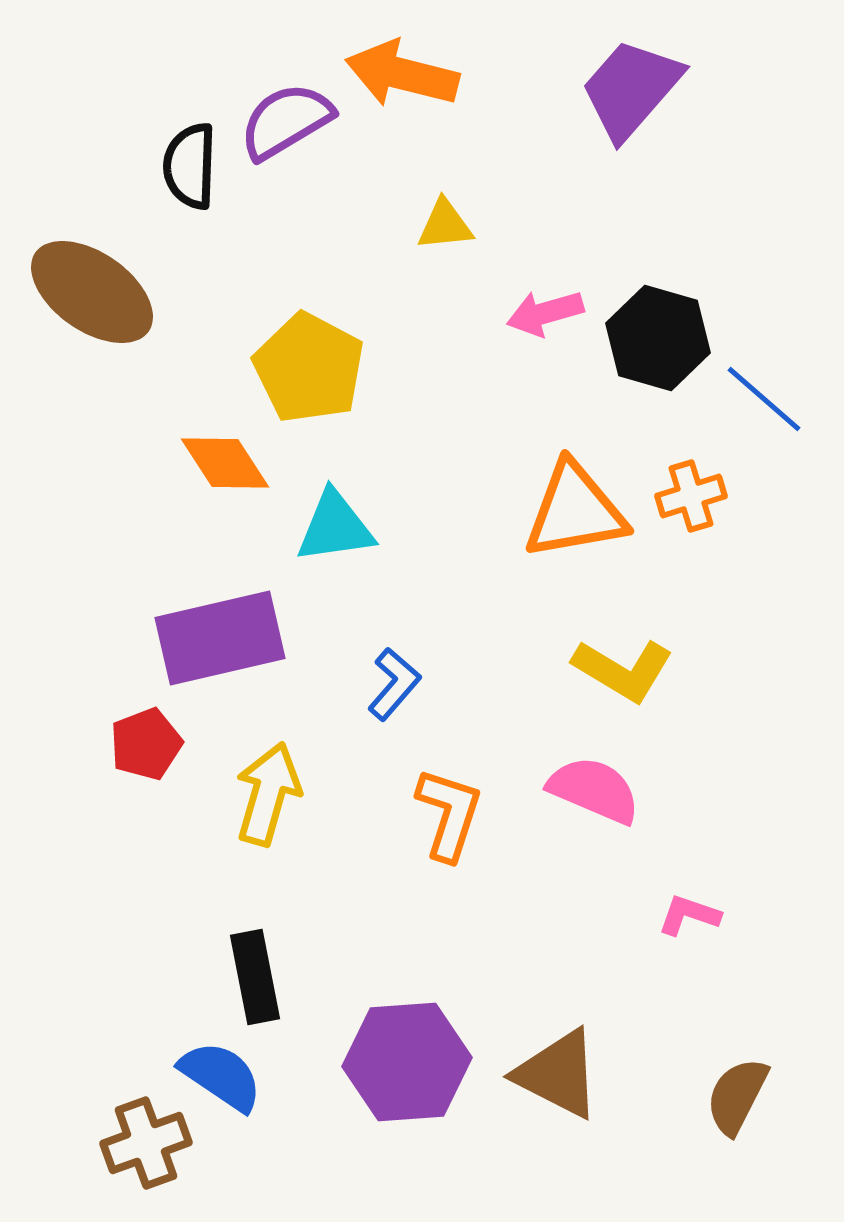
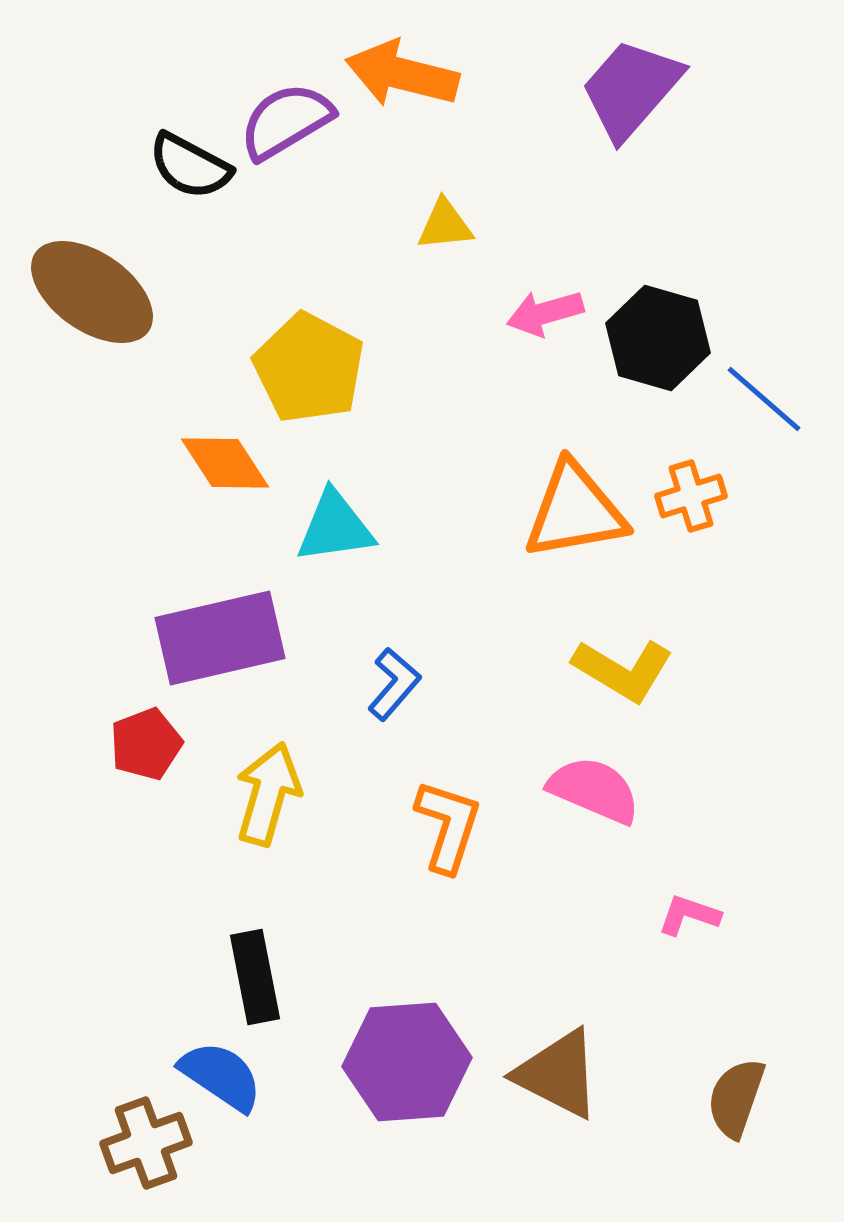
black semicircle: rotated 64 degrees counterclockwise
orange L-shape: moved 1 px left, 12 px down
brown semicircle: moved 1 px left, 2 px down; rotated 8 degrees counterclockwise
